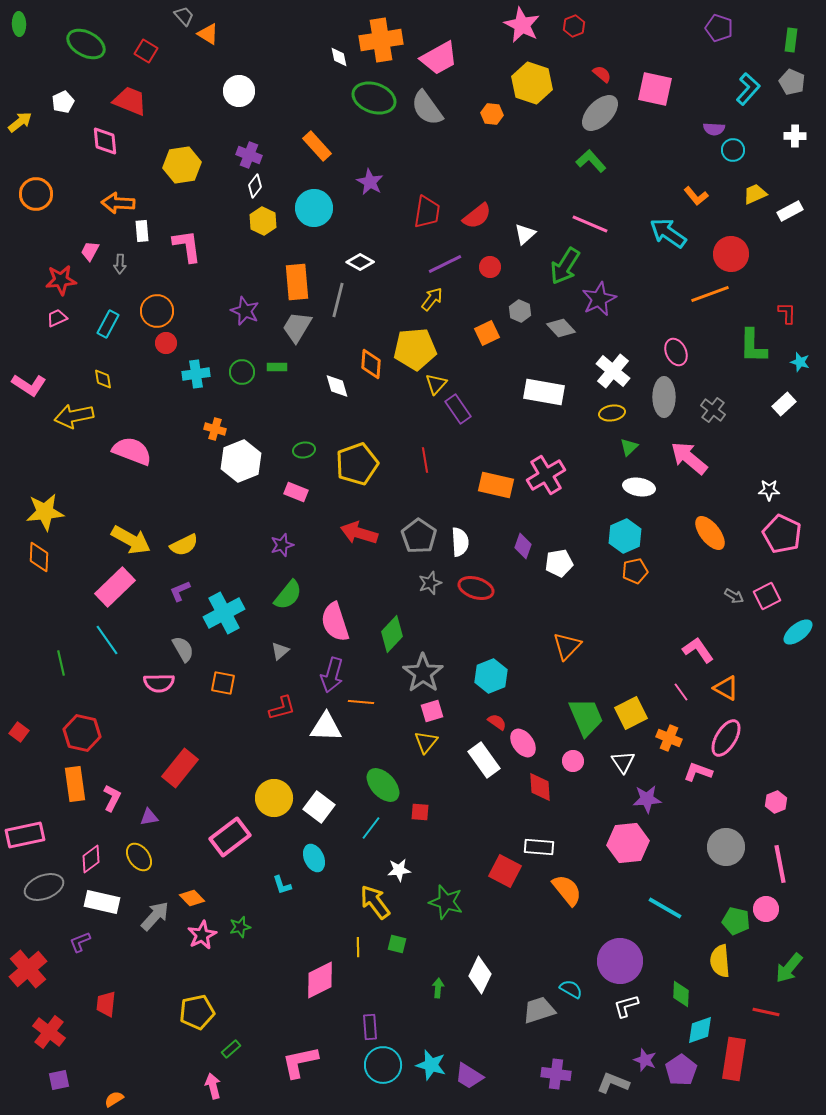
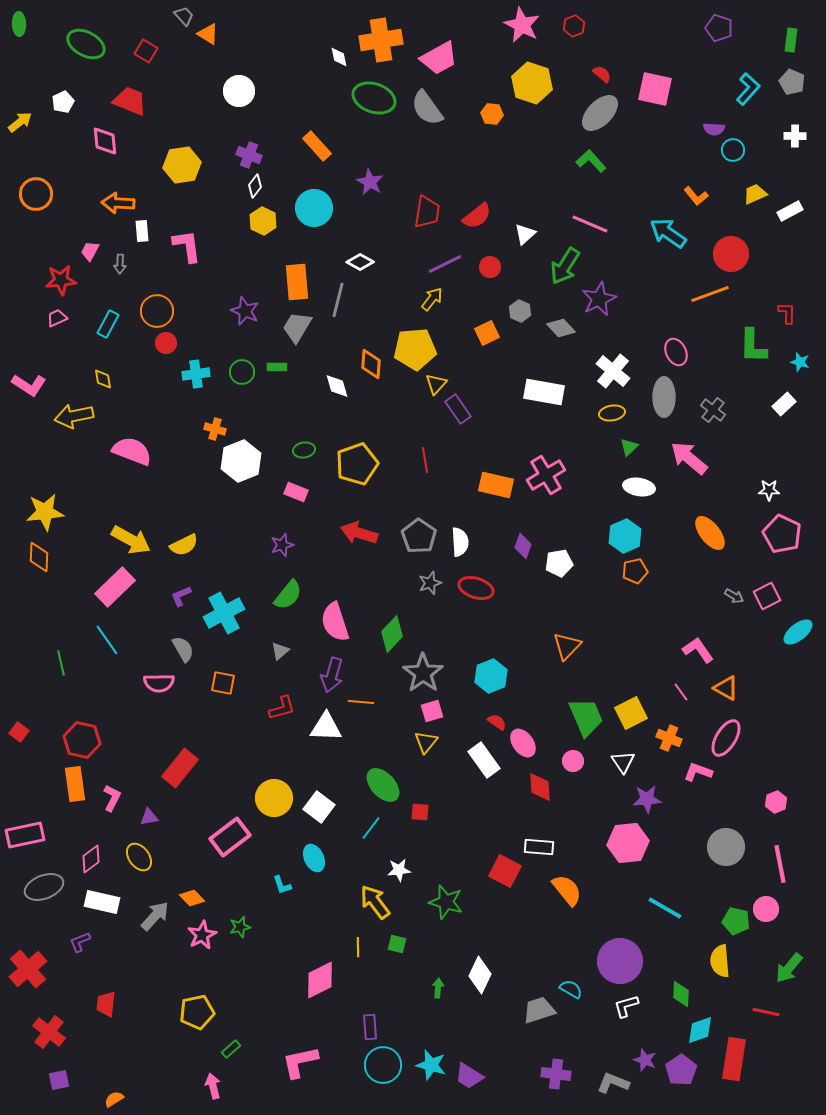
purple L-shape at (180, 591): moved 1 px right, 5 px down
red hexagon at (82, 733): moved 7 px down
